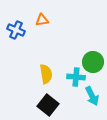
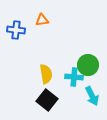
blue cross: rotated 18 degrees counterclockwise
green circle: moved 5 px left, 3 px down
cyan cross: moved 2 px left
black square: moved 1 px left, 5 px up
